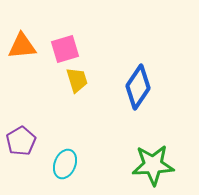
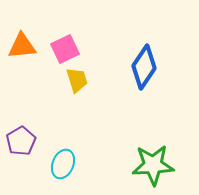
pink square: rotated 8 degrees counterclockwise
blue diamond: moved 6 px right, 20 px up
cyan ellipse: moved 2 px left
